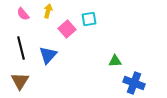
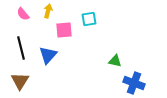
pink square: moved 3 px left, 1 px down; rotated 36 degrees clockwise
green triangle: rotated 16 degrees clockwise
